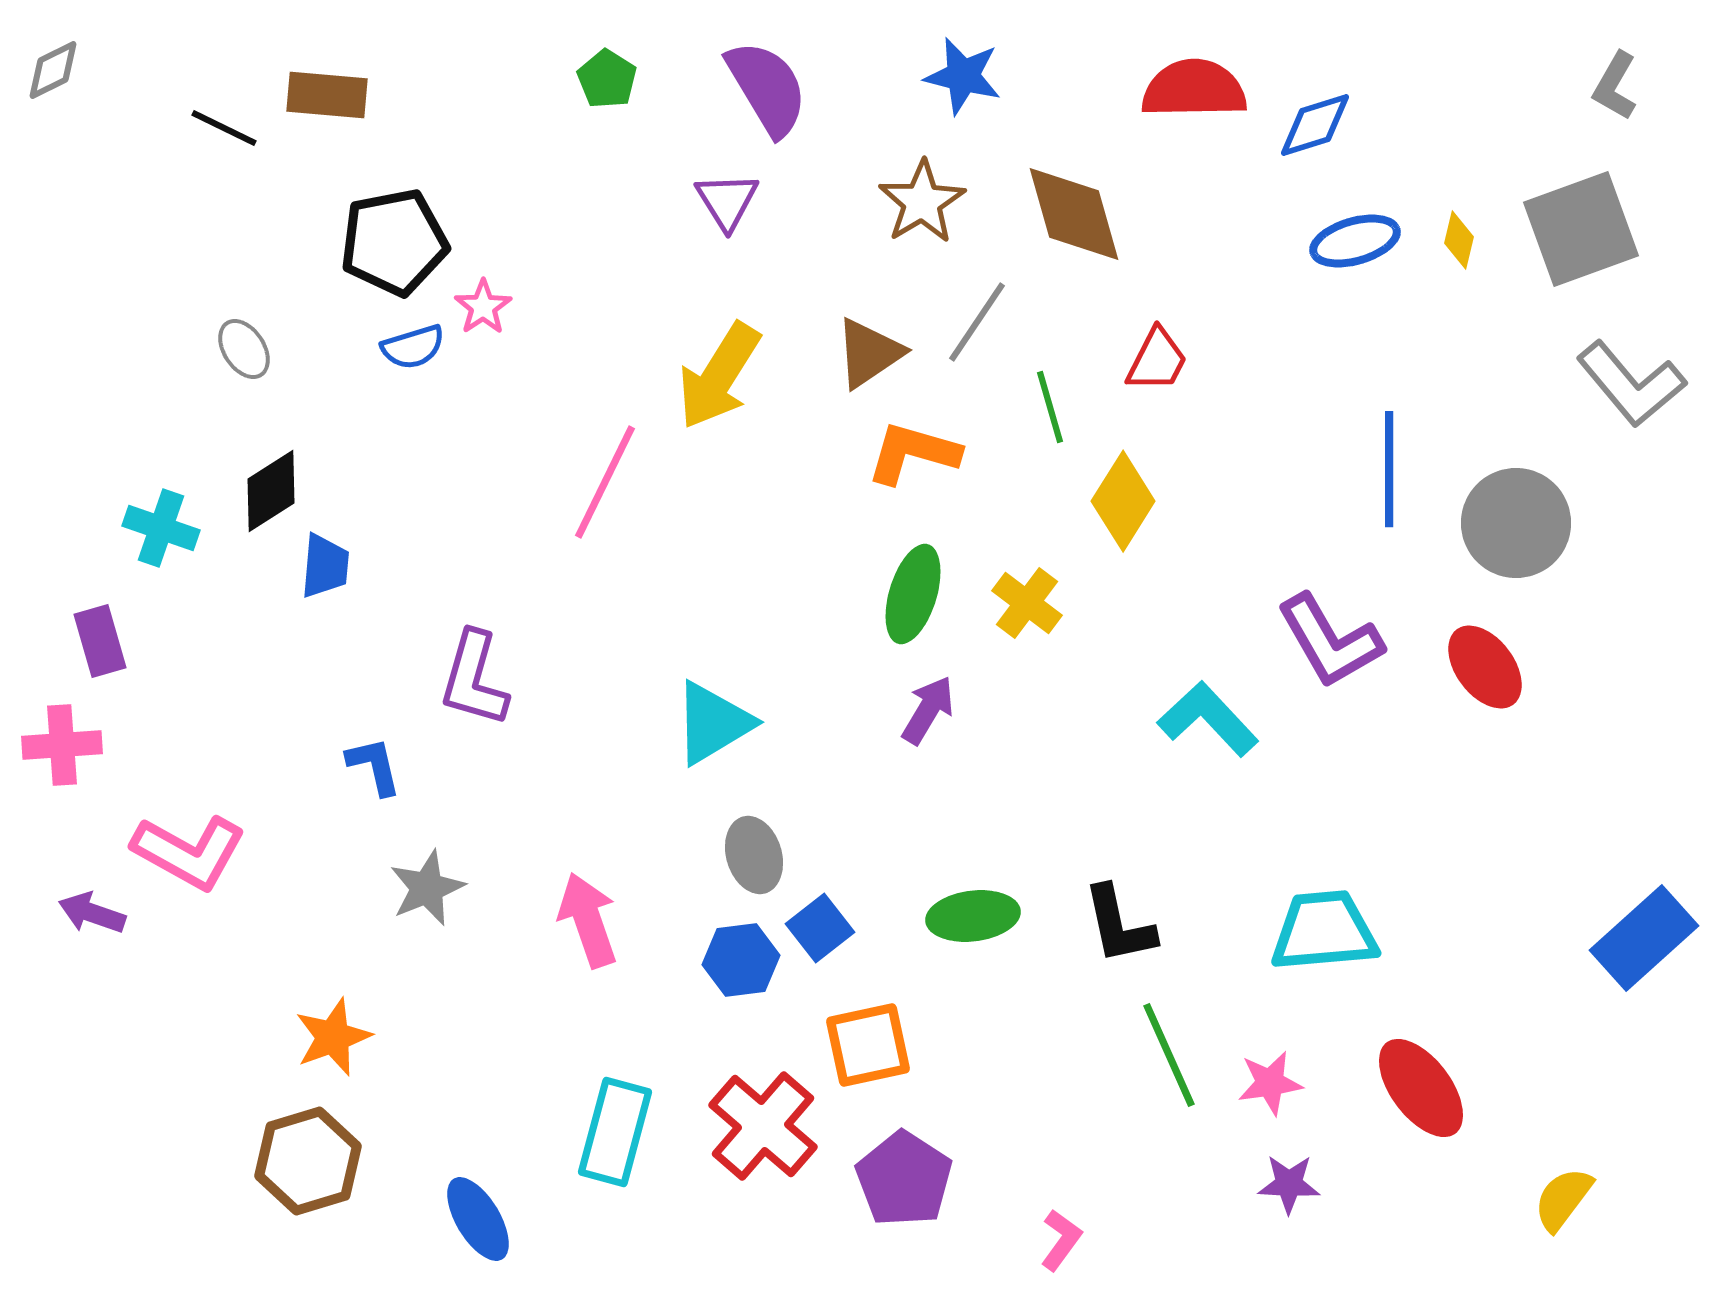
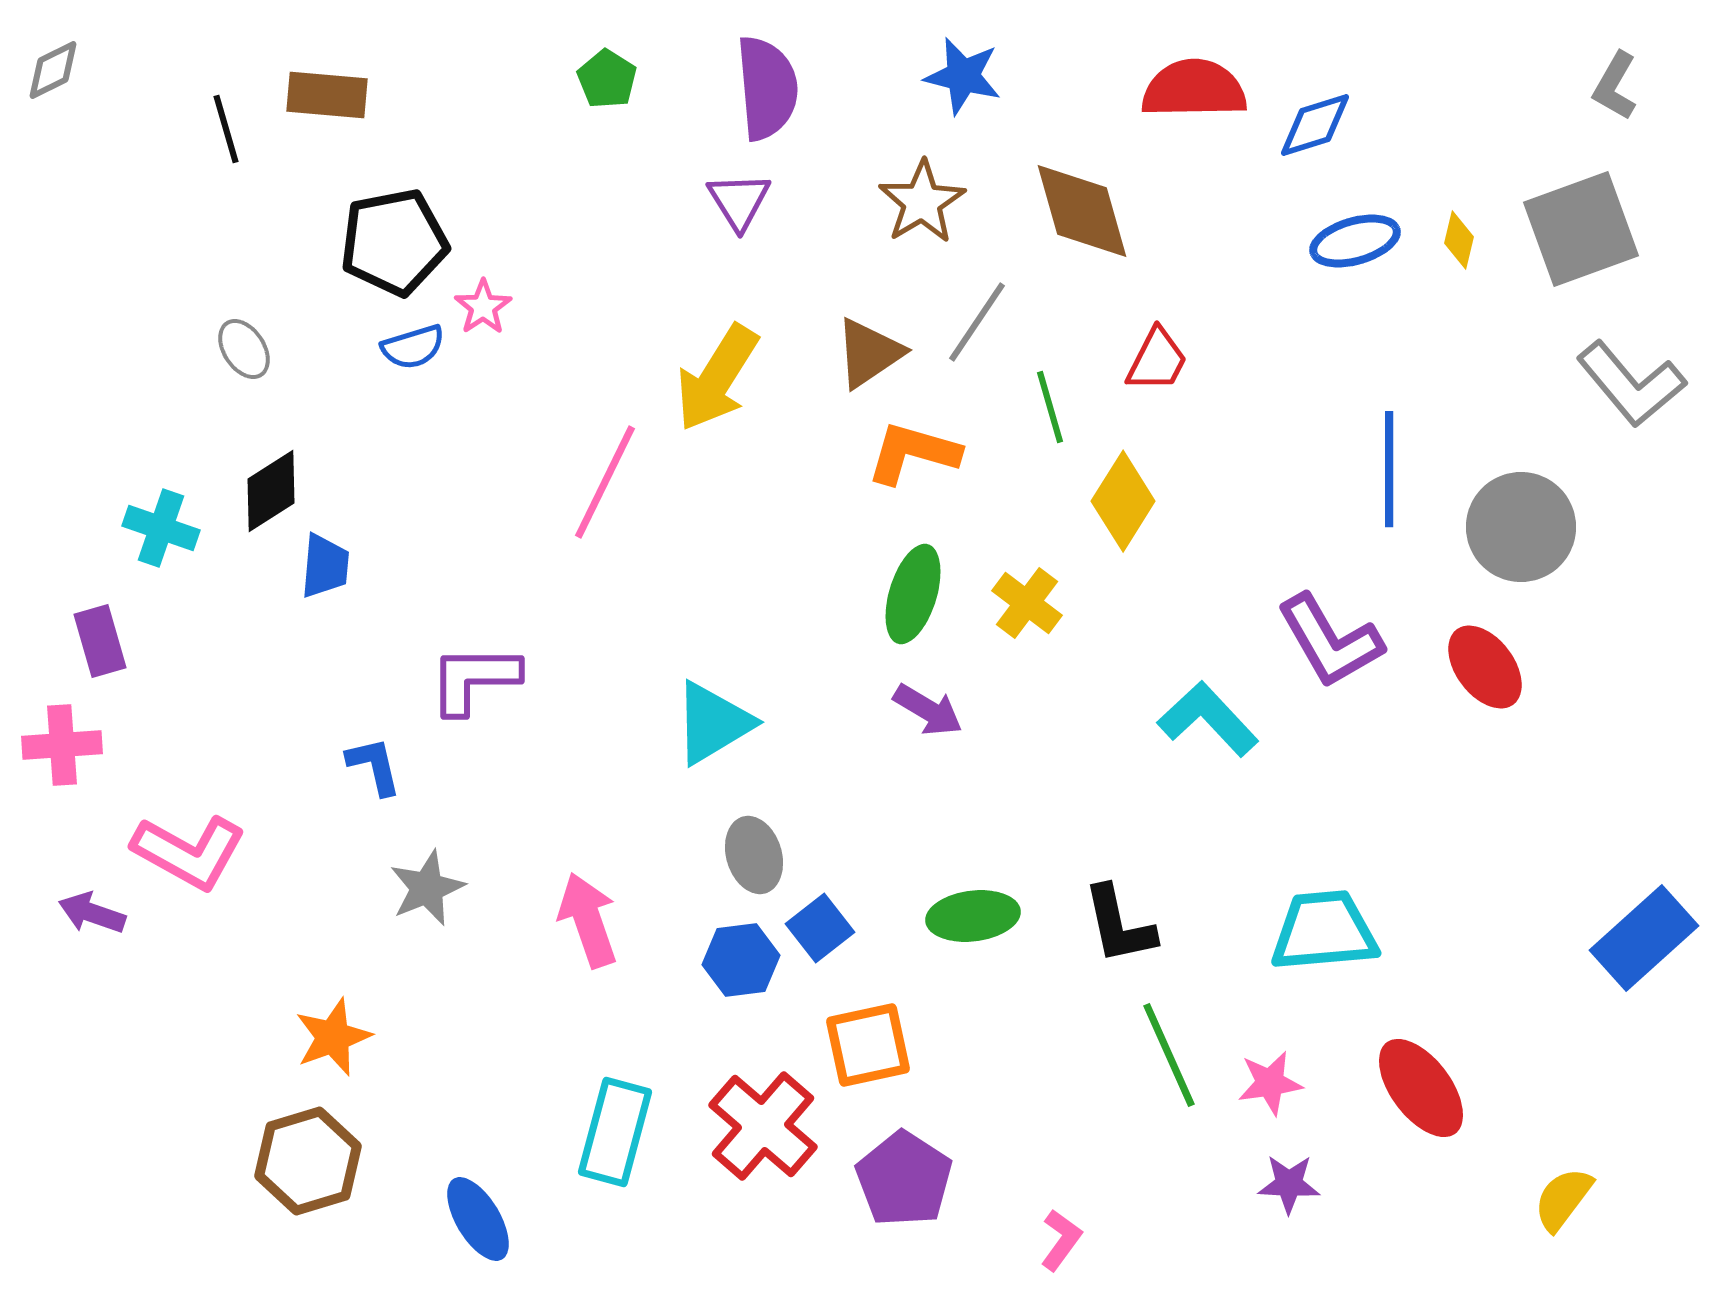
purple semicircle at (767, 88): rotated 26 degrees clockwise
black line at (224, 128): moved 2 px right, 1 px down; rotated 48 degrees clockwise
purple triangle at (727, 201): moved 12 px right
brown diamond at (1074, 214): moved 8 px right, 3 px up
yellow arrow at (719, 376): moved 2 px left, 2 px down
gray circle at (1516, 523): moved 5 px right, 4 px down
purple L-shape at (474, 679): rotated 74 degrees clockwise
purple arrow at (928, 710): rotated 90 degrees clockwise
